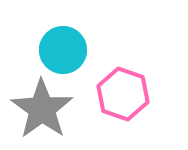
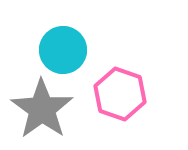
pink hexagon: moved 3 px left
